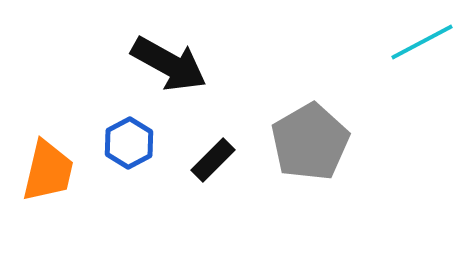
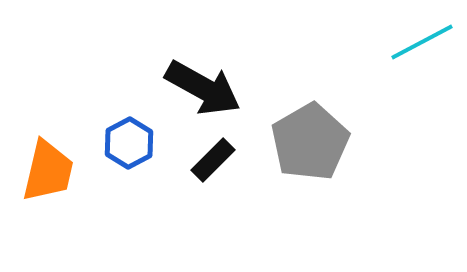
black arrow: moved 34 px right, 24 px down
